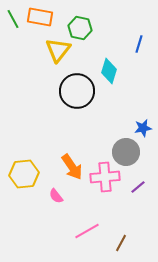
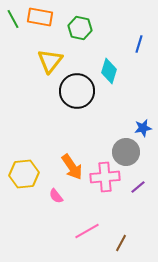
yellow triangle: moved 8 px left, 11 px down
